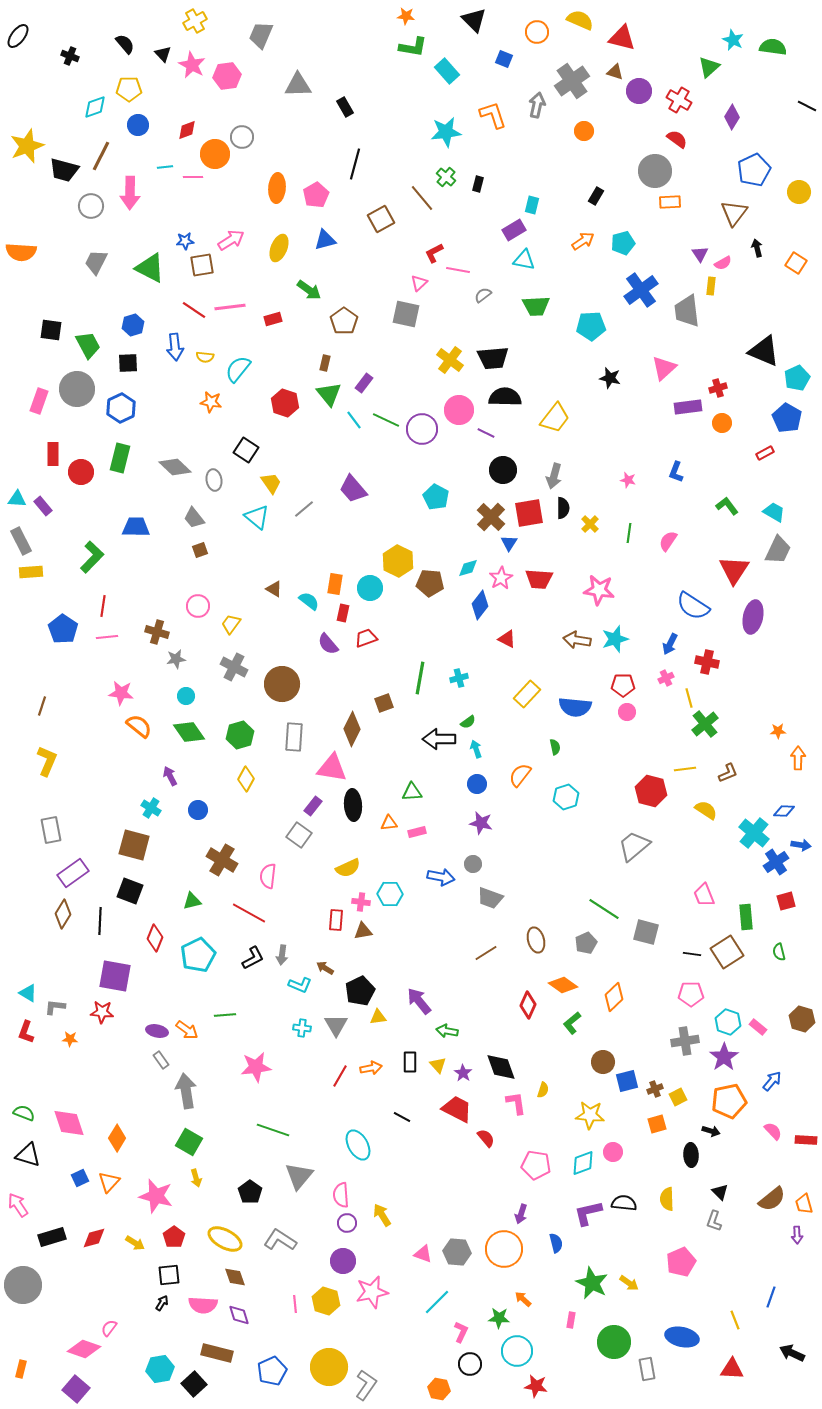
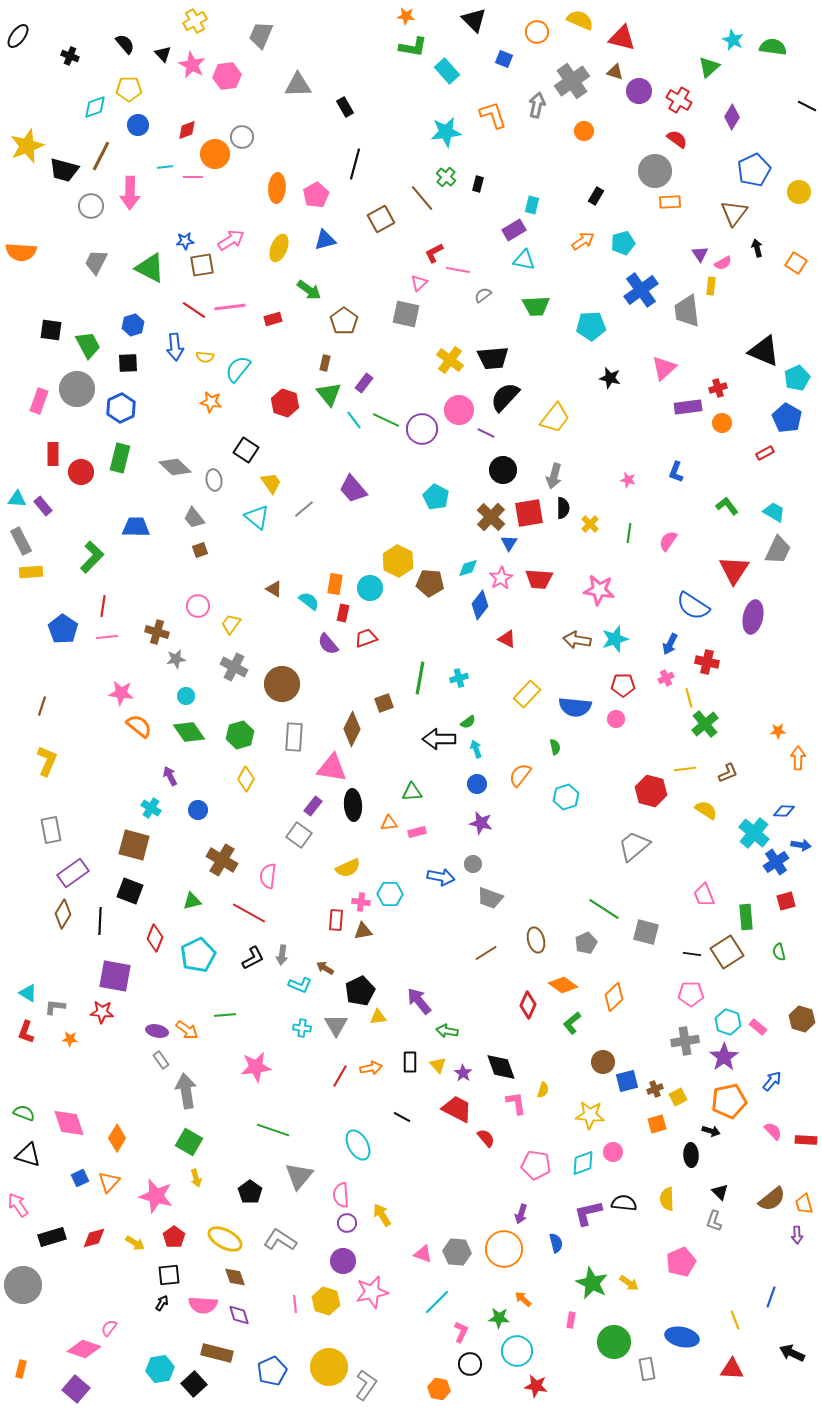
black semicircle at (505, 397): rotated 48 degrees counterclockwise
pink circle at (627, 712): moved 11 px left, 7 px down
